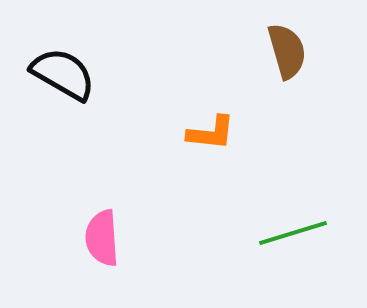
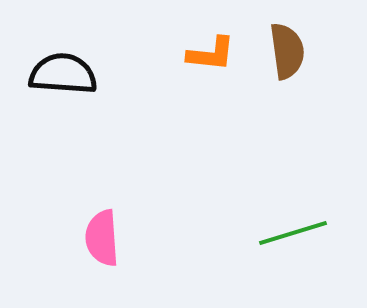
brown semicircle: rotated 8 degrees clockwise
black semicircle: rotated 26 degrees counterclockwise
orange L-shape: moved 79 px up
